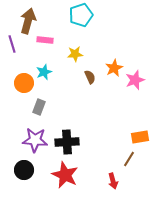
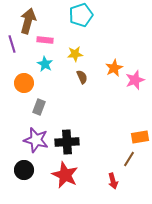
cyan star: moved 1 px right, 8 px up; rotated 21 degrees counterclockwise
brown semicircle: moved 8 px left
purple star: moved 1 px right; rotated 10 degrees clockwise
